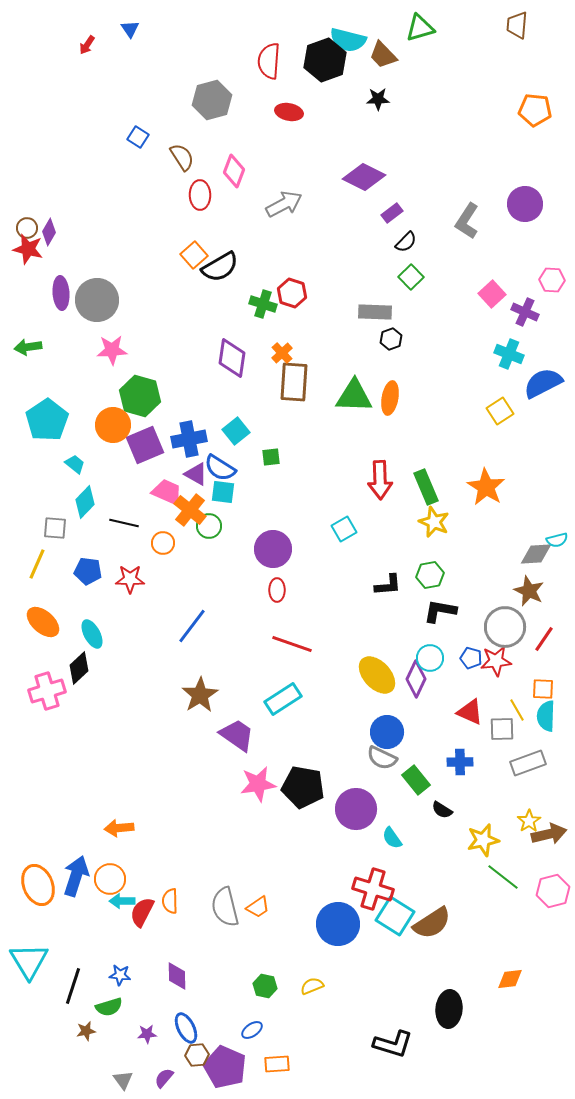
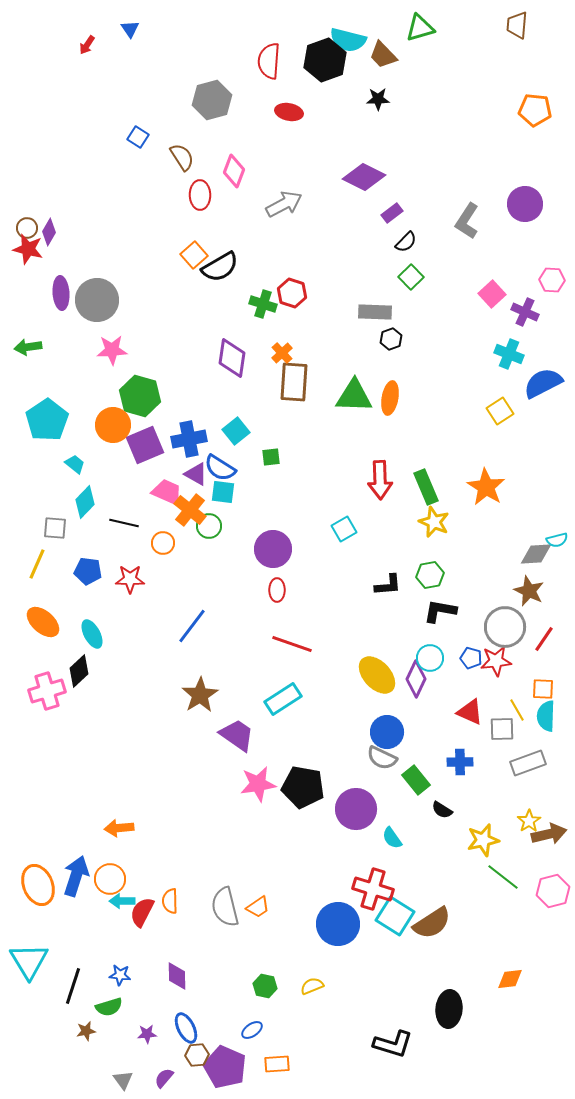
black diamond at (79, 668): moved 3 px down
